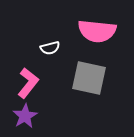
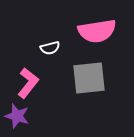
pink semicircle: rotated 15 degrees counterclockwise
gray square: rotated 18 degrees counterclockwise
purple star: moved 8 px left; rotated 25 degrees counterclockwise
